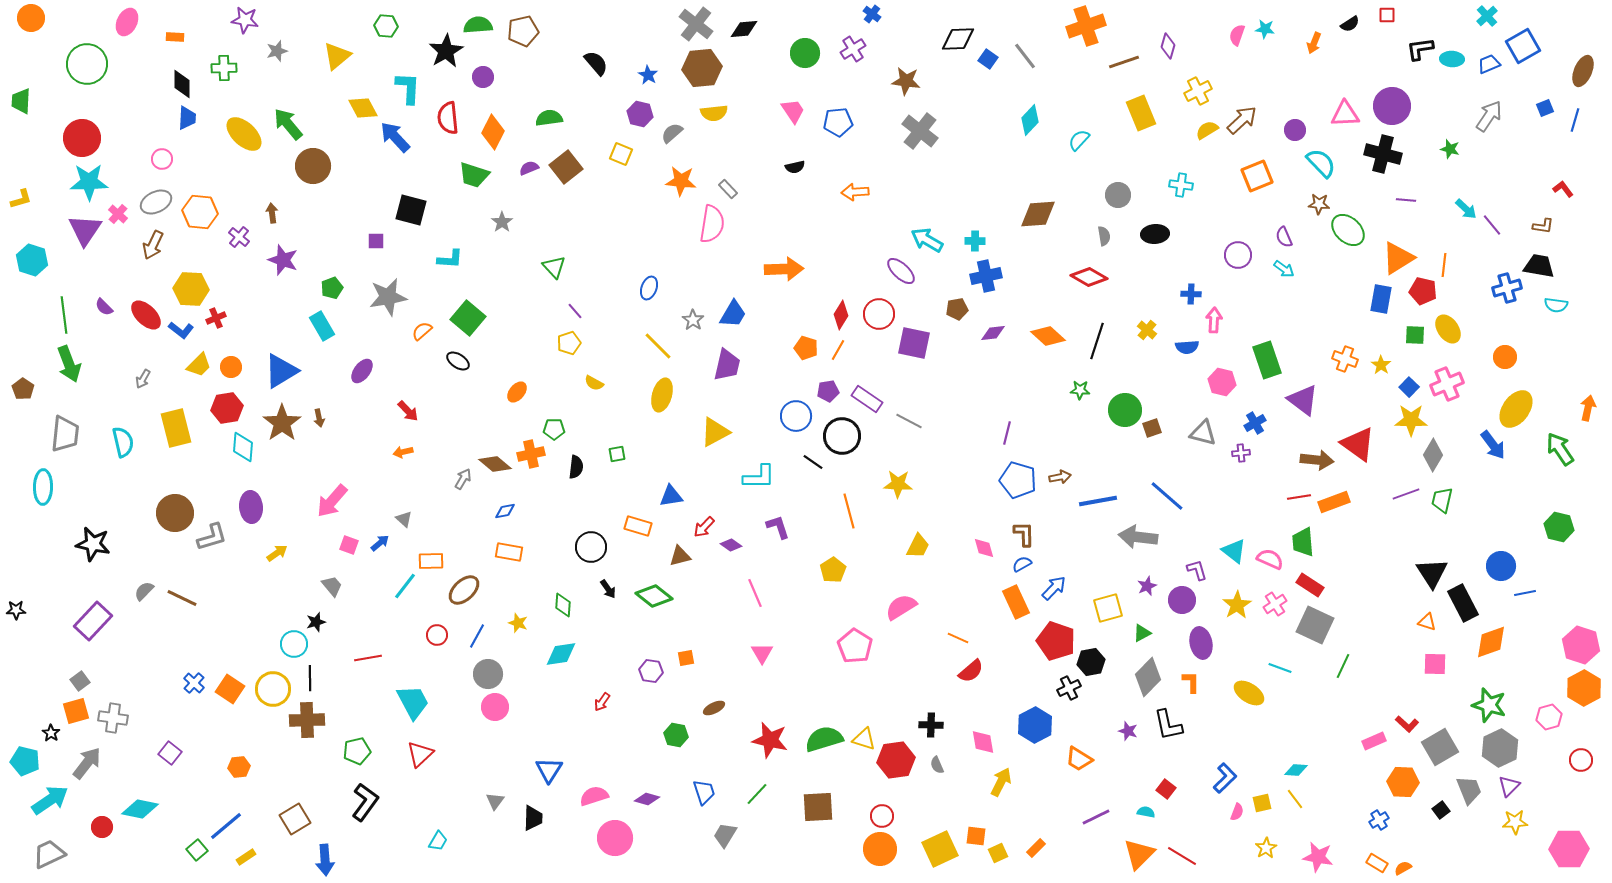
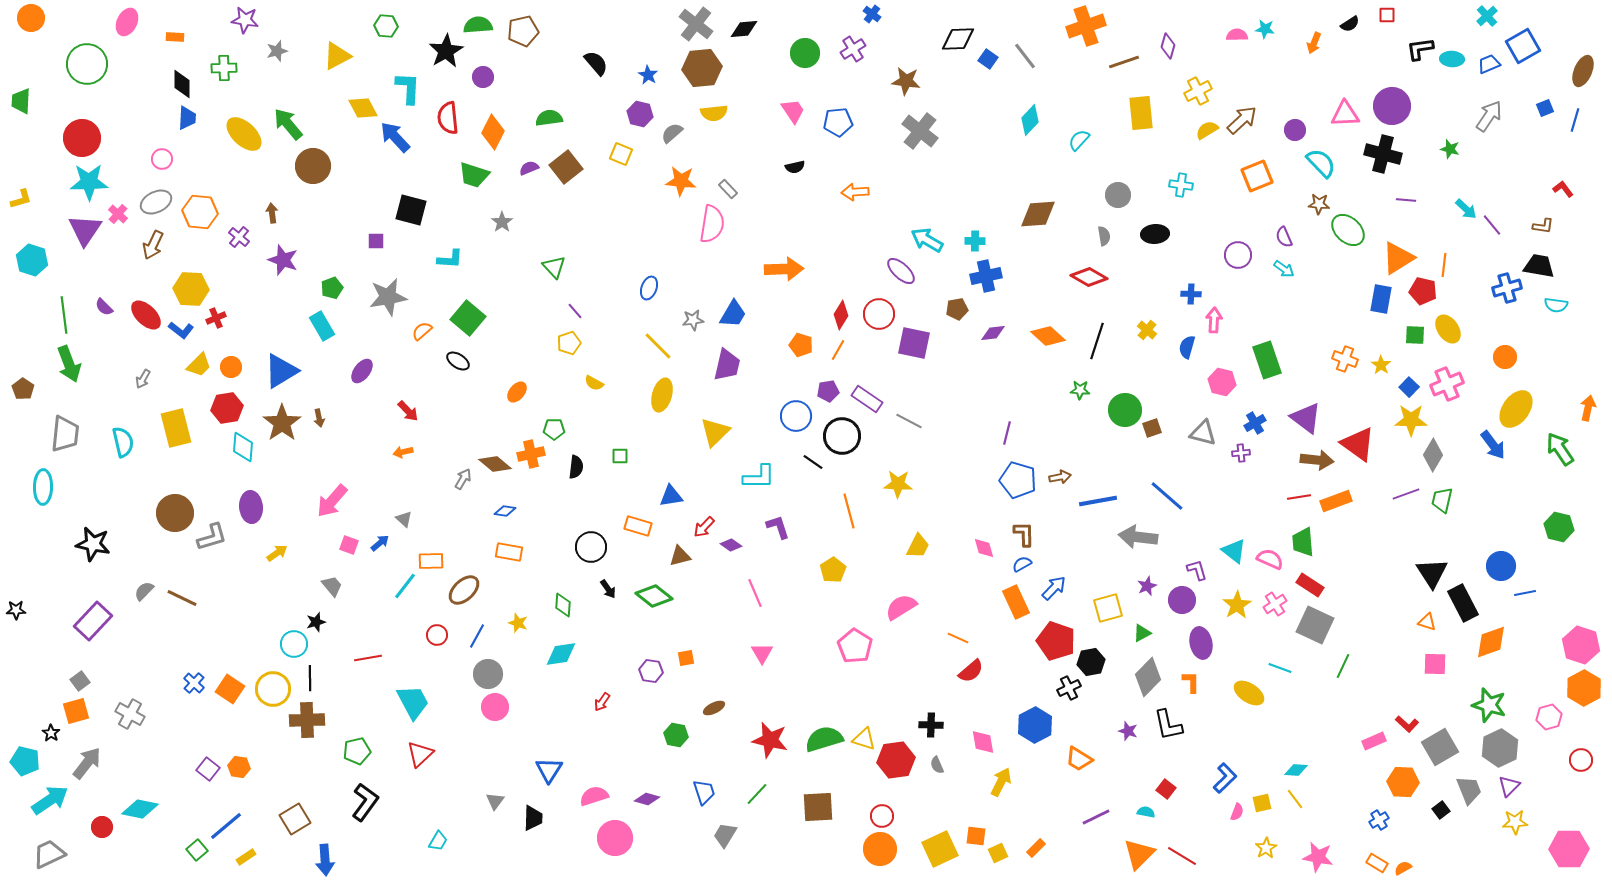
pink semicircle at (1237, 35): rotated 70 degrees clockwise
yellow triangle at (337, 56): rotated 12 degrees clockwise
yellow rectangle at (1141, 113): rotated 16 degrees clockwise
gray star at (693, 320): rotated 30 degrees clockwise
blue semicircle at (1187, 347): rotated 110 degrees clockwise
orange pentagon at (806, 348): moved 5 px left, 3 px up
purple triangle at (1303, 400): moved 3 px right, 18 px down
yellow triangle at (715, 432): rotated 16 degrees counterclockwise
green square at (617, 454): moved 3 px right, 2 px down; rotated 12 degrees clockwise
orange rectangle at (1334, 502): moved 2 px right, 1 px up
blue diamond at (505, 511): rotated 20 degrees clockwise
gray cross at (113, 718): moved 17 px right, 4 px up; rotated 20 degrees clockwise
purple square at (170, 753): moved 38 px right, 16 px down
orange hexagon at (239, 767): rotated 15 degrees clockwise
